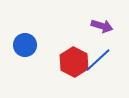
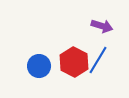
blue circle: moved 14 px right, 21 px down
blue line: rotated 16 degrees counterclockwise
